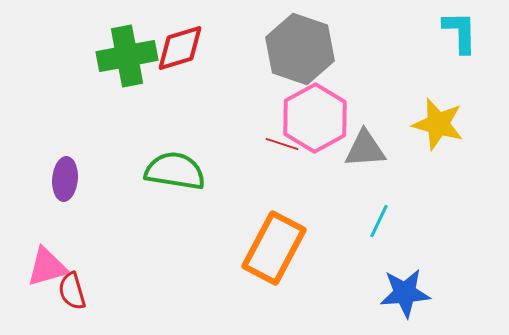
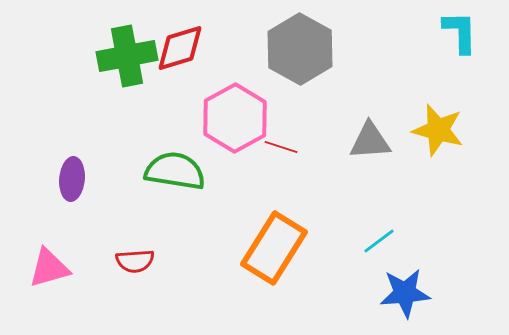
gray hexagon: rotated 10 degrees clockwise
pink hexagon: moved 80 px left
yellow star: moved 6 px down
red line: moved 1 px left, 3 px down
gray triangle: moved 5 px right, 8 px up
purple ellipse: moved 7 px right
cyan line: moved 20 px down; rotated 28 degrees clockwise
orange rectangle: rotated 4 degrees clockwise
pink triangle: moved 2 px right, 1 px down
red semicircle: moved 63 px right, 30 px up; rotated 78 degrees counterclockwise
